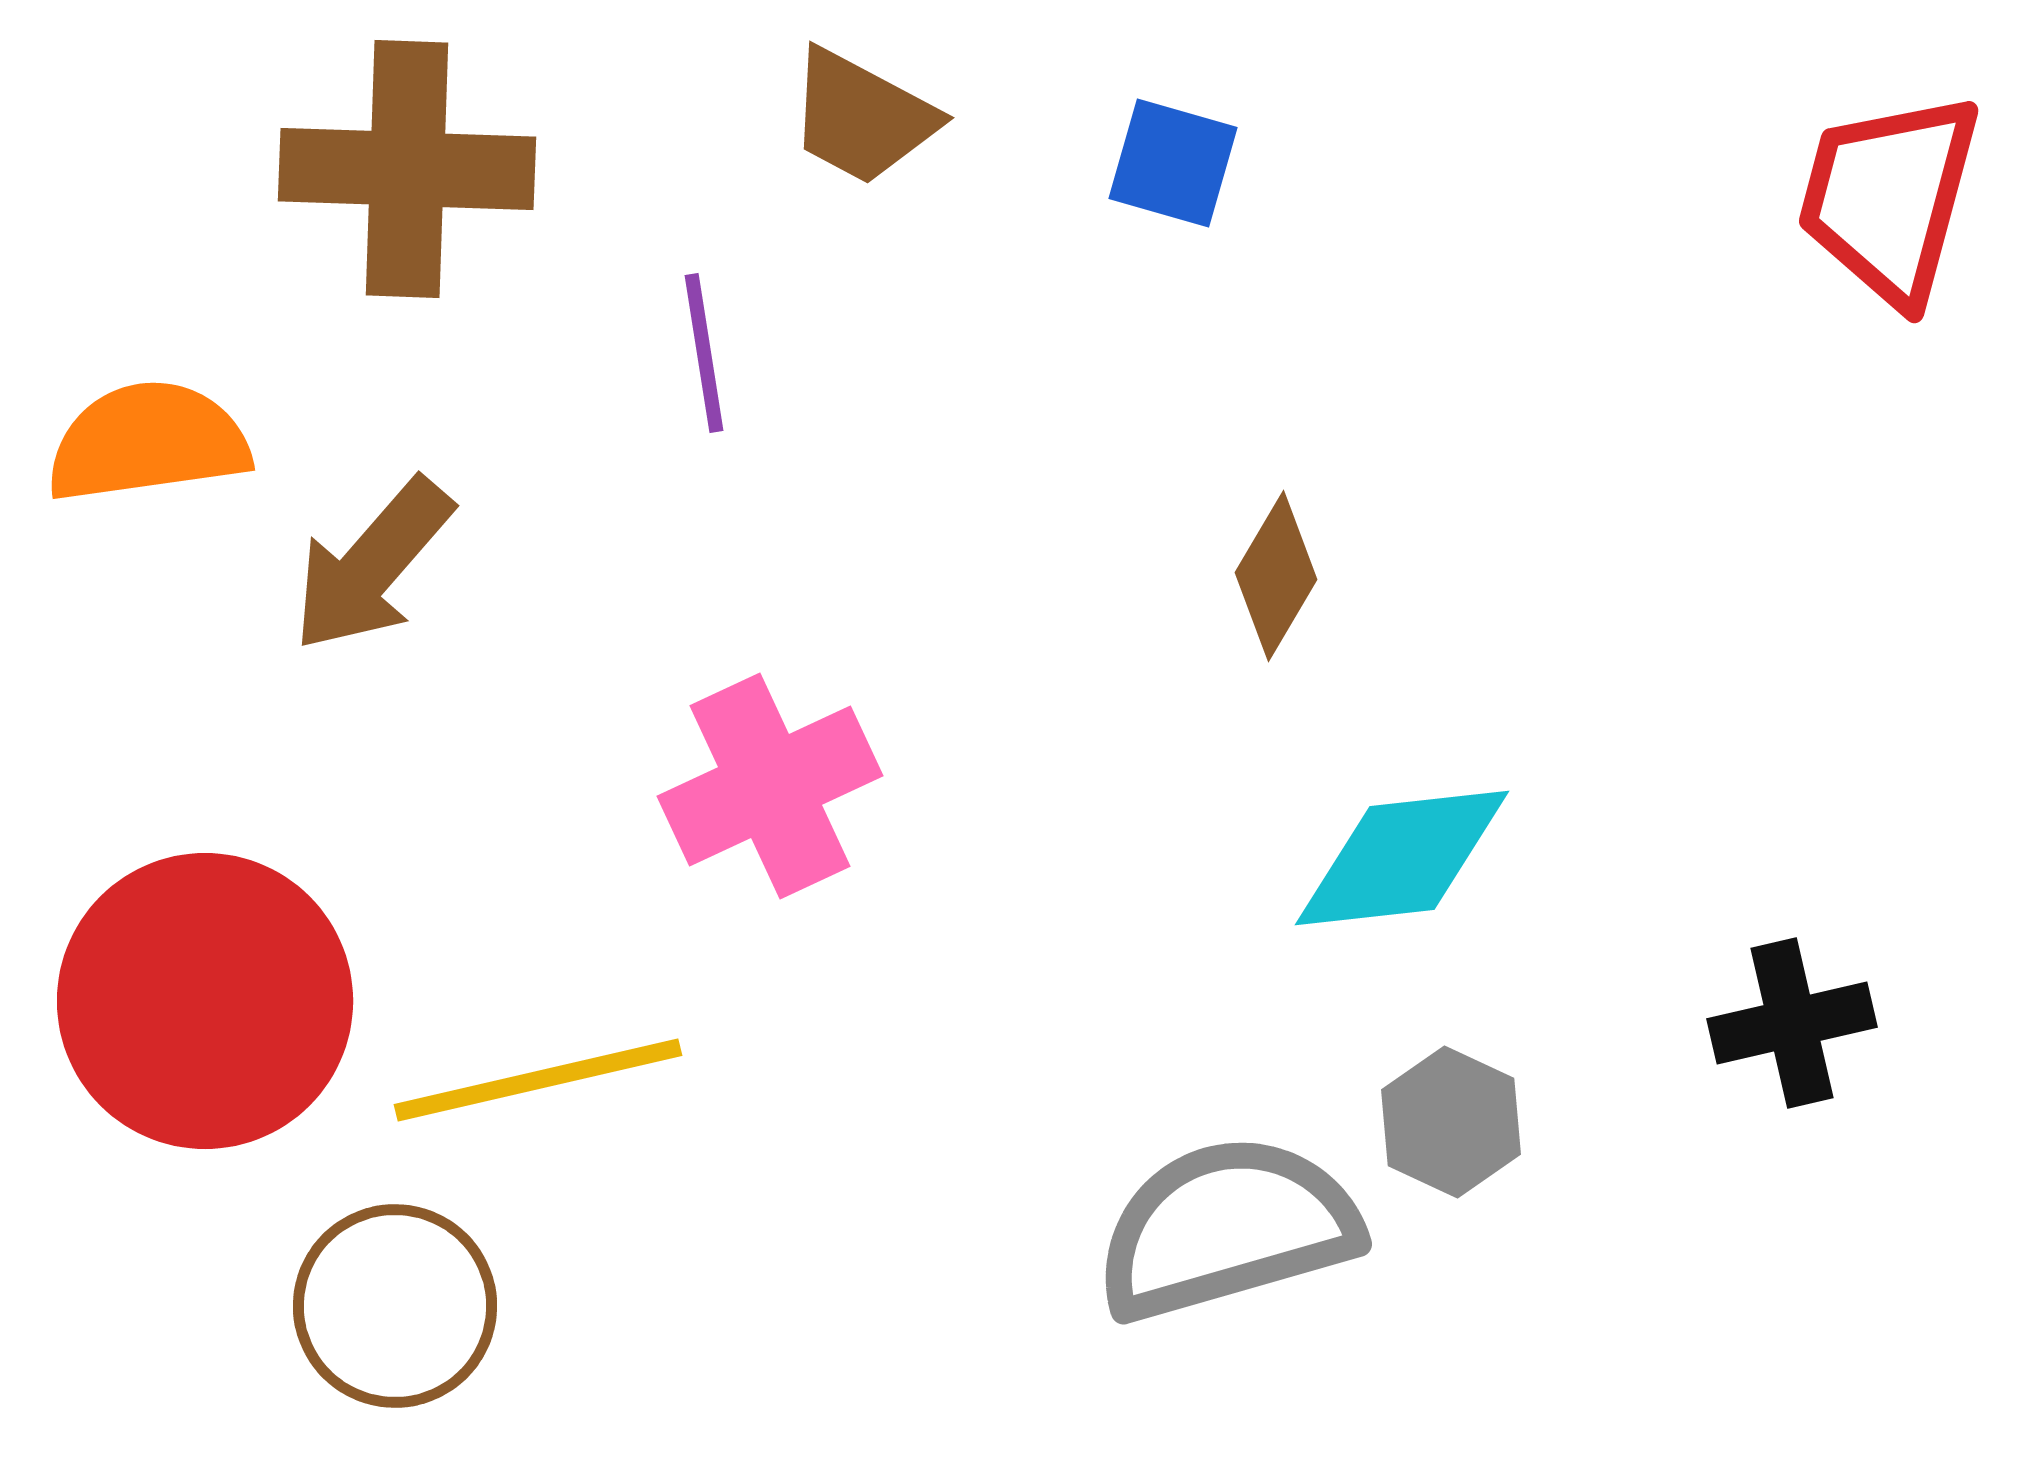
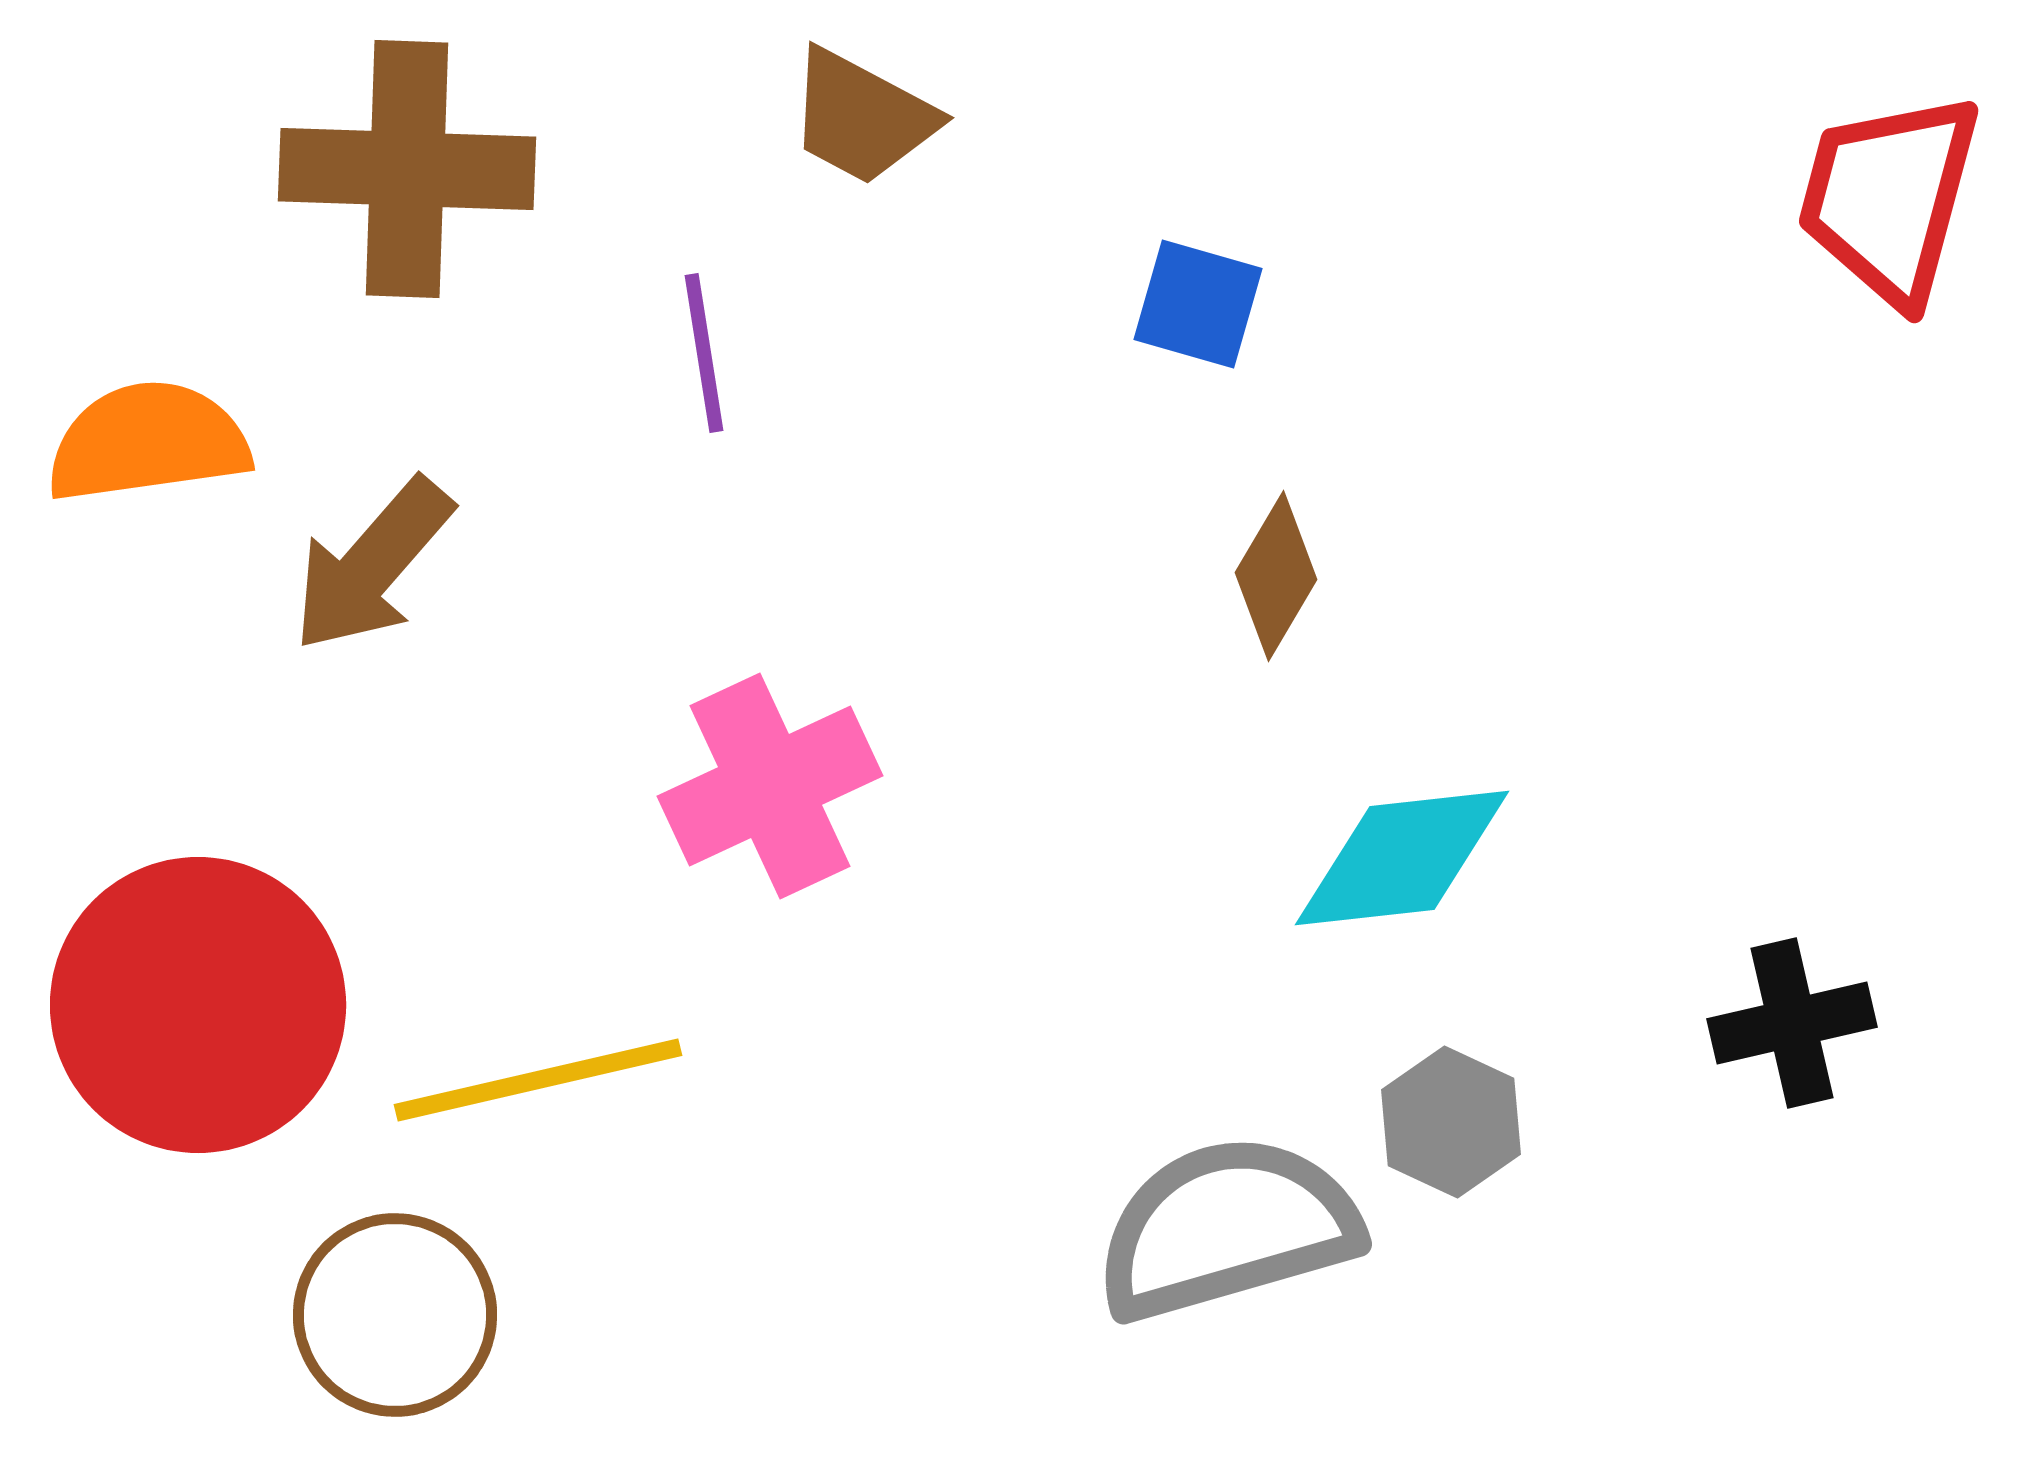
blue square: moved 25 px right, 141 px down
red circle: moved 7 px left, 4 px down
brown circle: moved 9 px down
